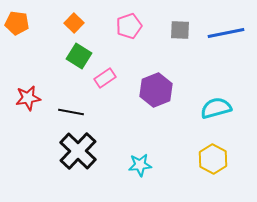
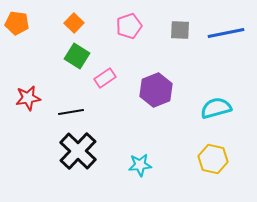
green square: moved 2 px left
black line: rotated 20 degrees counterclockwise
yellow hexagon: rotated 16 degrees counterclockwise
